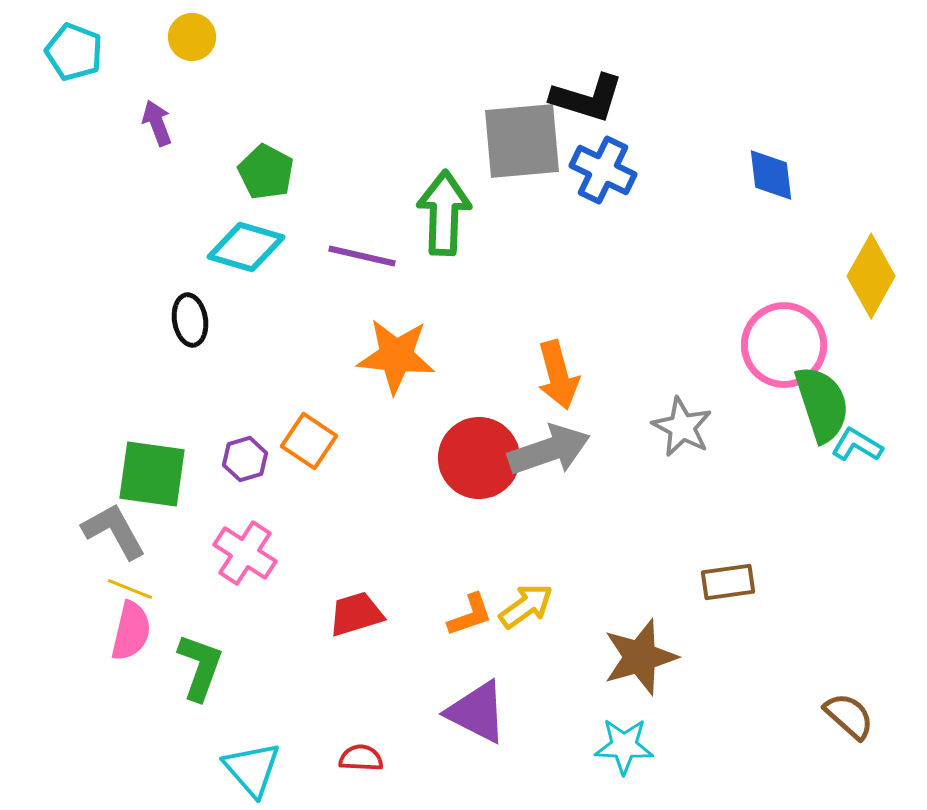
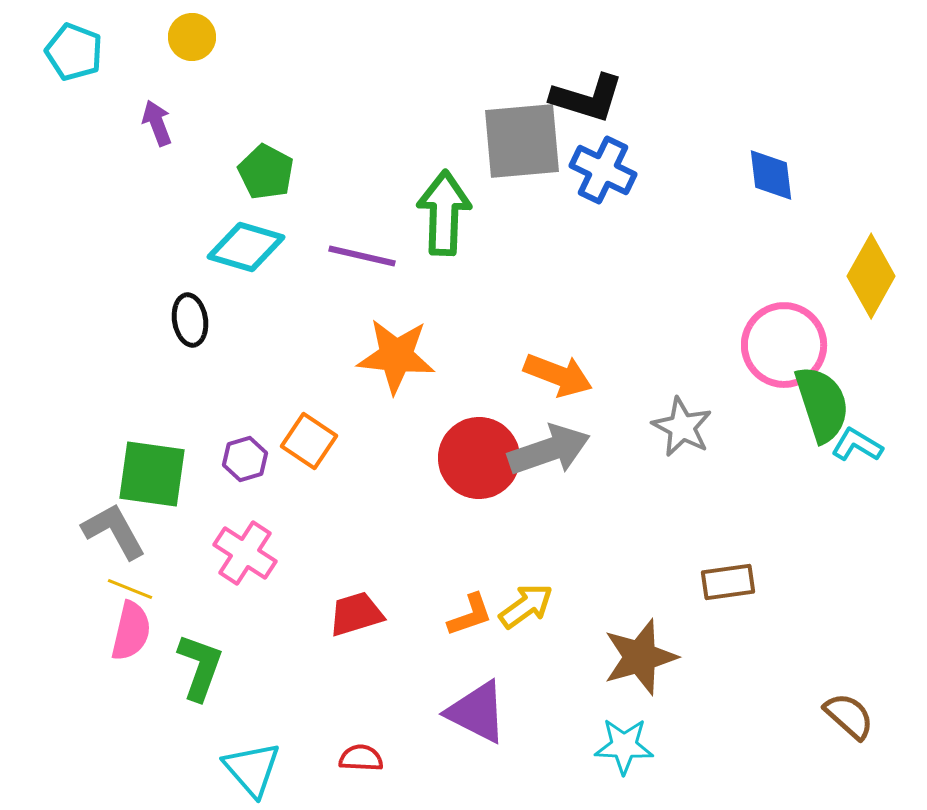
orange arrow: rotated 54 degrees counterclockwise
